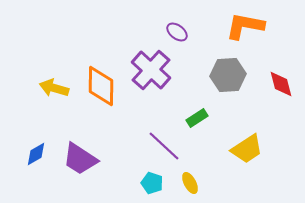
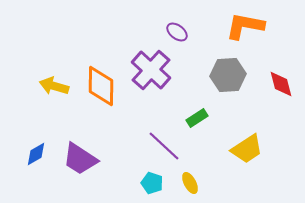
yellow arrow: moved 2 px up
